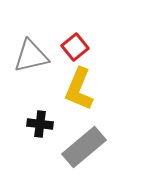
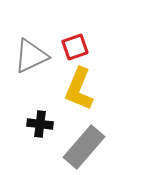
red square: rotated 20 degrees clockwise
gray triangle: rotated 12 degrees counterclockwise
gray rectangle: rotated 9 degrees counterclockwise
